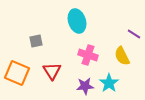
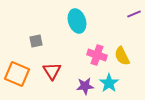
purple line: moved 20 px up; rotated 56 degrees counterclockwise
pink cross: moved 9 px right
orange square: moved 1 px down
